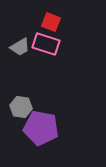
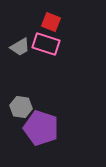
purple pentagon: rotated 8 degrees clockwise
